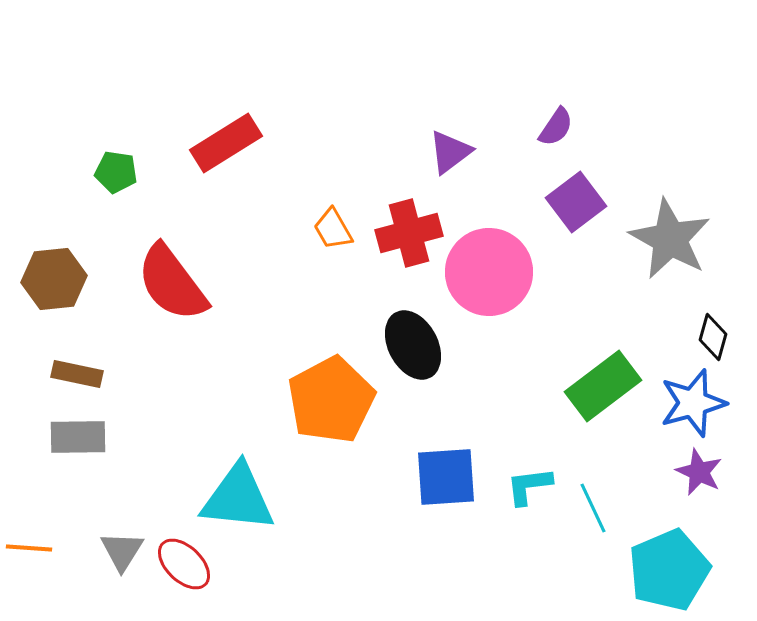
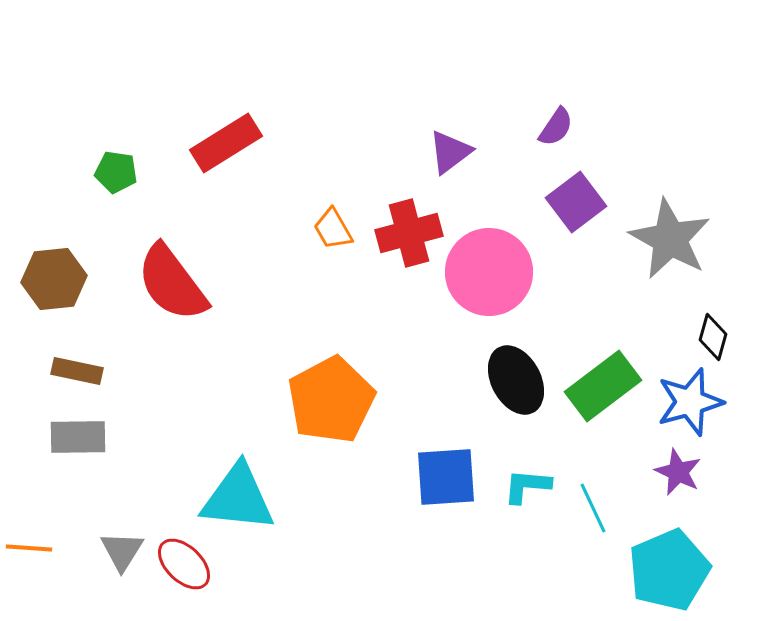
black ellipse: moved 103 px right, 35 px down
brown rectangle: moved 3 px up
blue star: moved 3 px left, 1 px up
purple star: moved 21 px left
cyan L-shape: moved 2 px left; rotated 12 degrees clockwise
